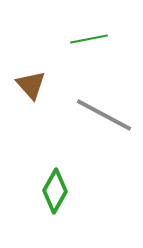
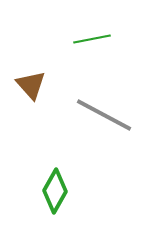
green line: moved 3 px right
